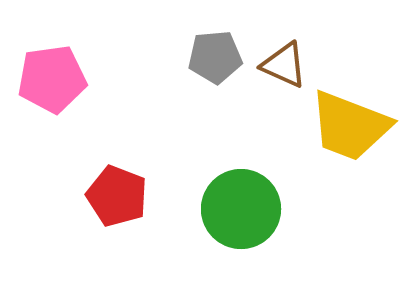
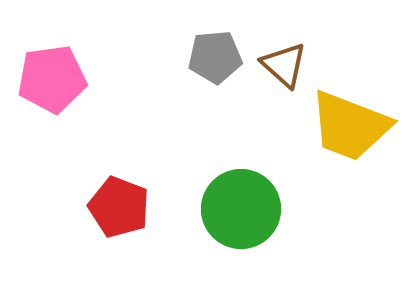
brown triangle: rotated 18 degrees clockwise
red pentagon: moved 2 px right, 11 px down
